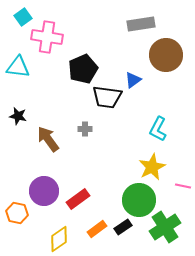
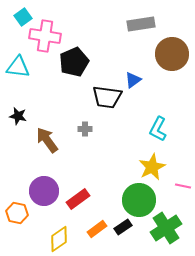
pink cross: moved 2 px left, 1 px up
brown circle: moved 6 px right, 1 px up
black pentagon: moved 9 px left, 7 px up
brown arrow: moved 1 px left, 1 px down
green cross: moved 1 px right, 1 px down
